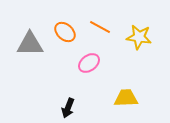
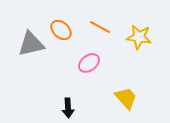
orange ellipse: moved 4 px left, 2 px up
gray triangle: moved 1 px right; rotated 12 degrees counterclockwise
yellow trapezoid: rotated 50 degrees clockwise
black arrow: rotated 24 degrees counterclockwise
